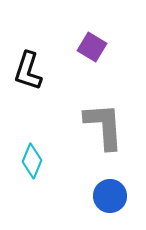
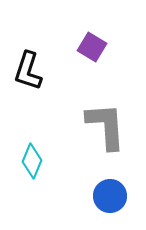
gray L-shape: moved 2 px right
